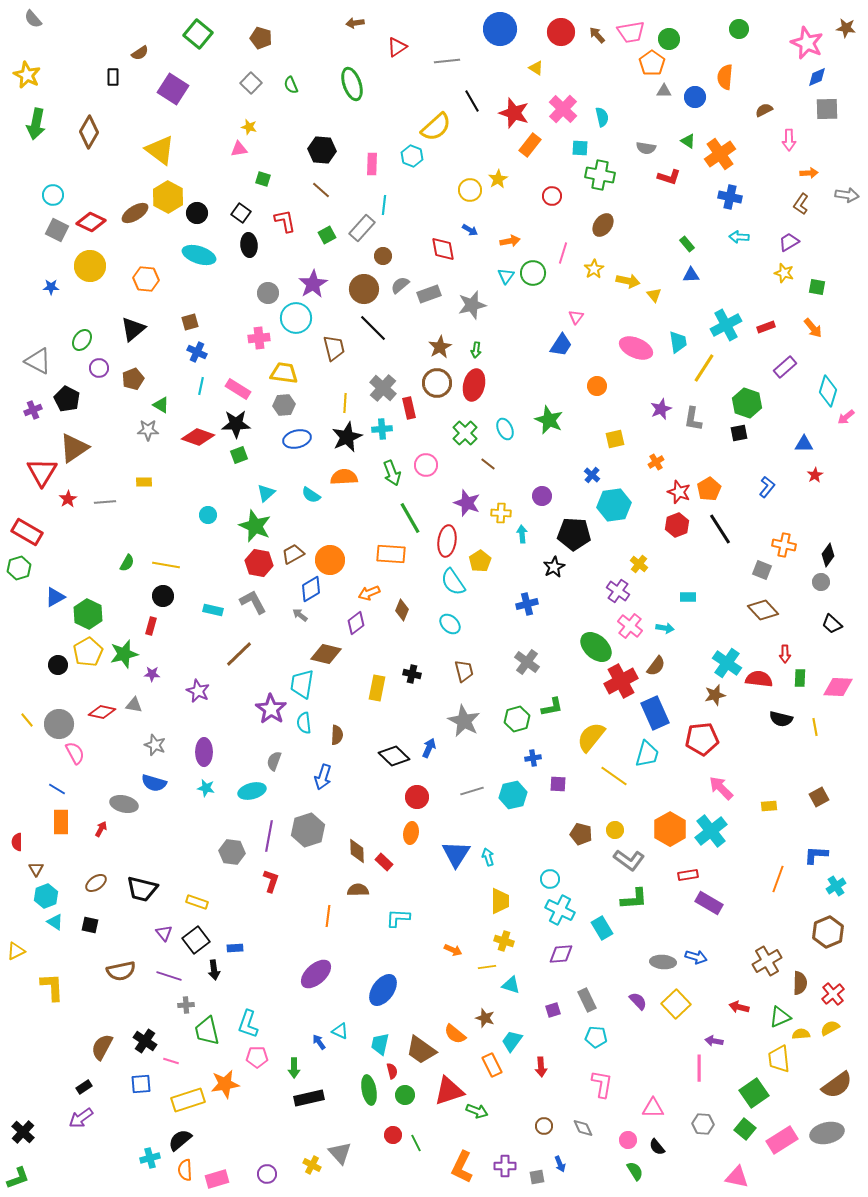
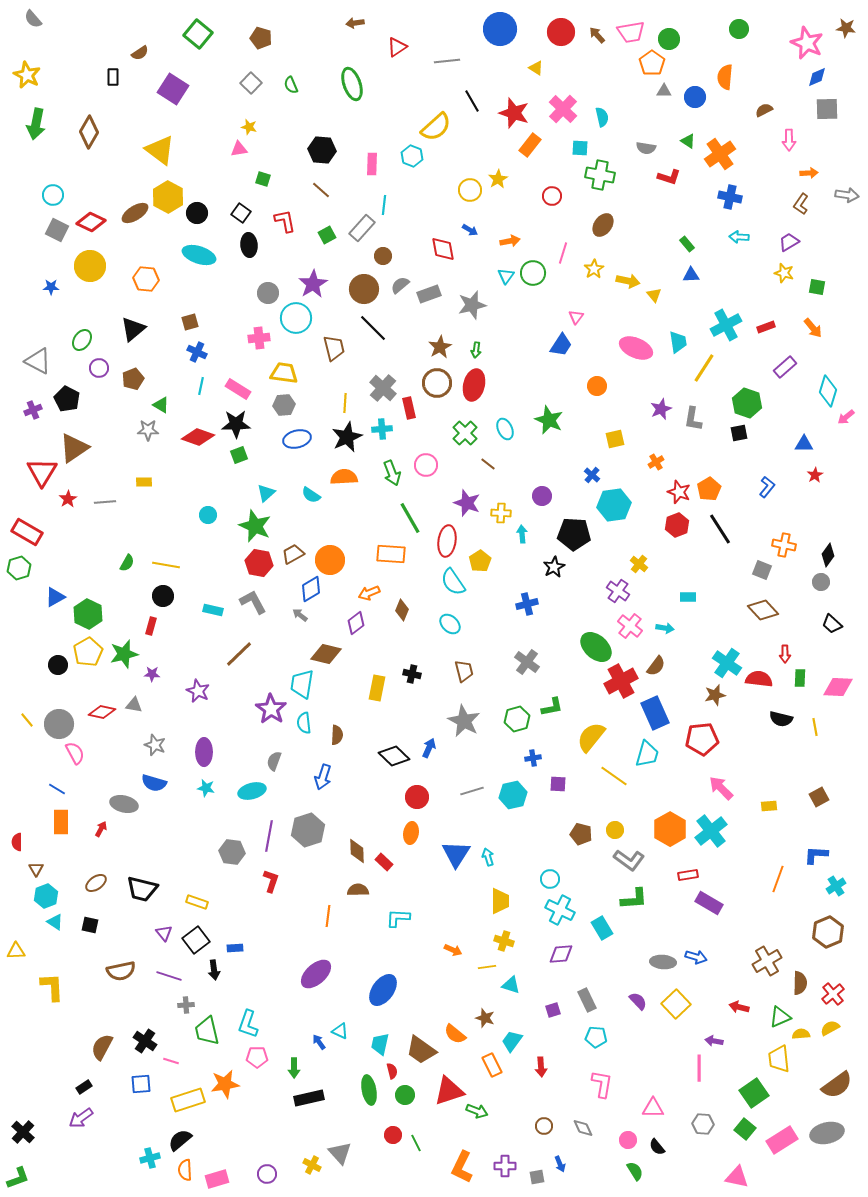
yellow triangle at (16, 951): rotated 24 degrees clockwise
